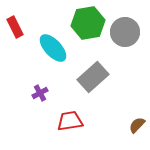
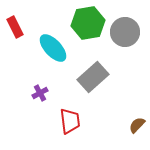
red trapezoid: rotated 92 degrees clockwise
